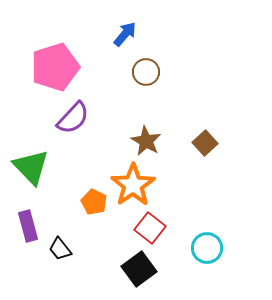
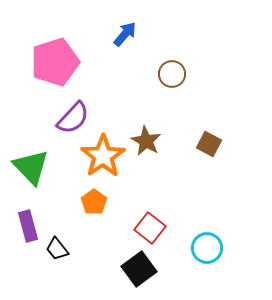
pink pentagon: moved 5 px up
brown circle: moved 26 px right, 2 px down
brown square: moved 4 px right, 1 px down; rotated 20 degrees counterclockwise
orange star: moved 30 px left, 29 px up
orange pentagon: rotated 10 degrees clockwise
black trapezoid: moved 3 px left
